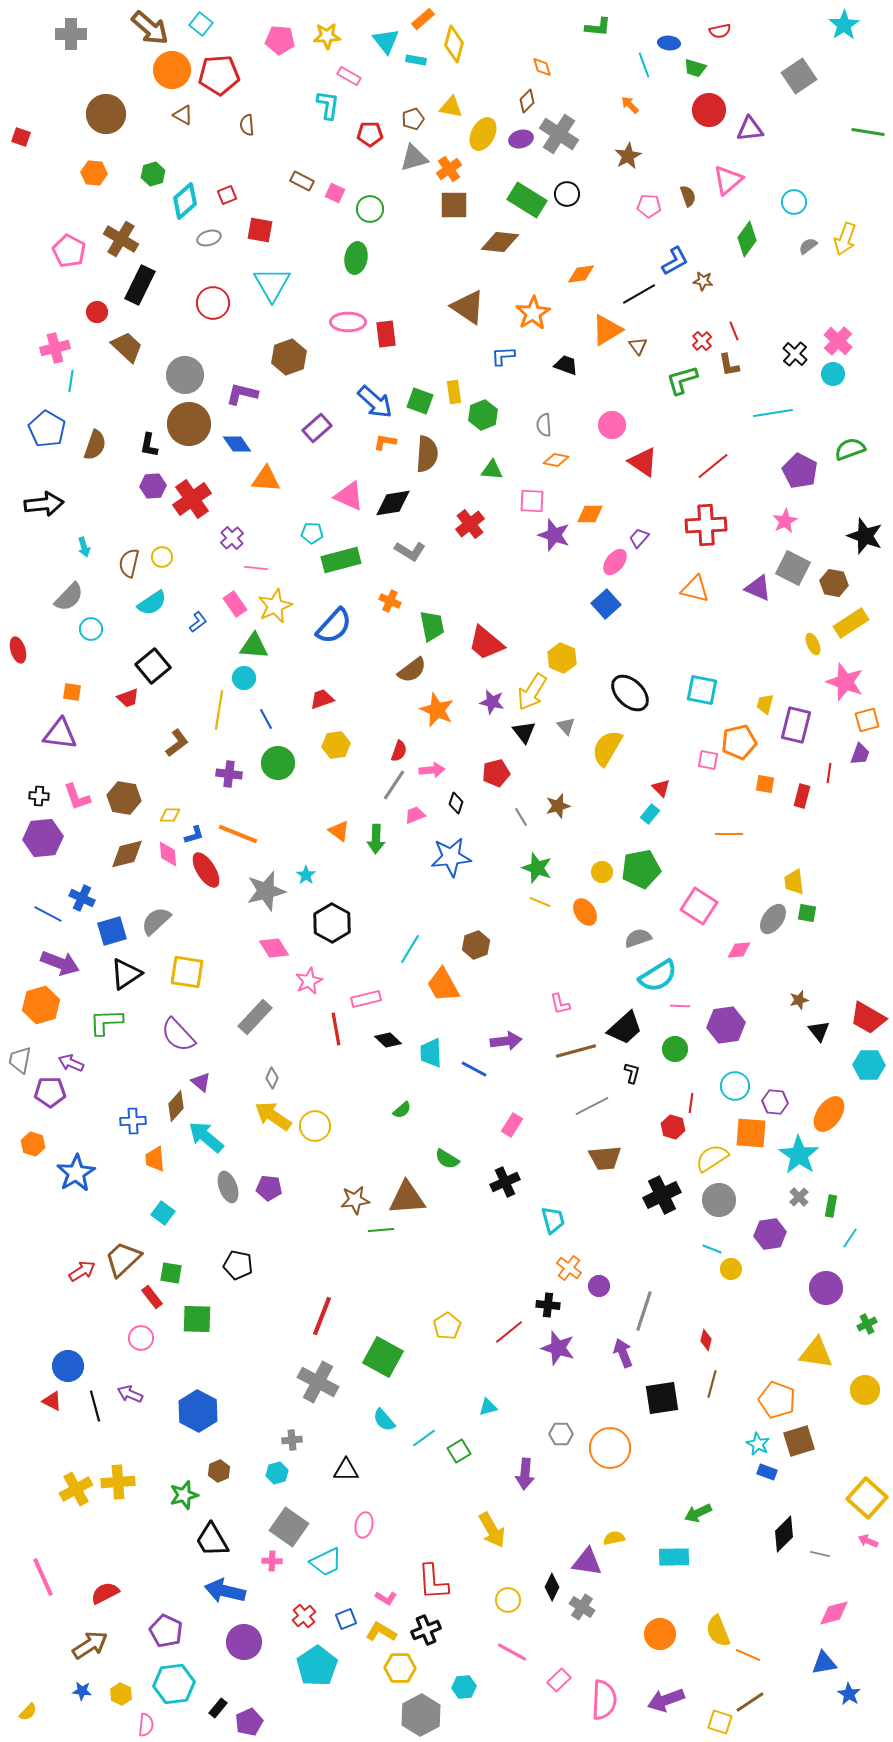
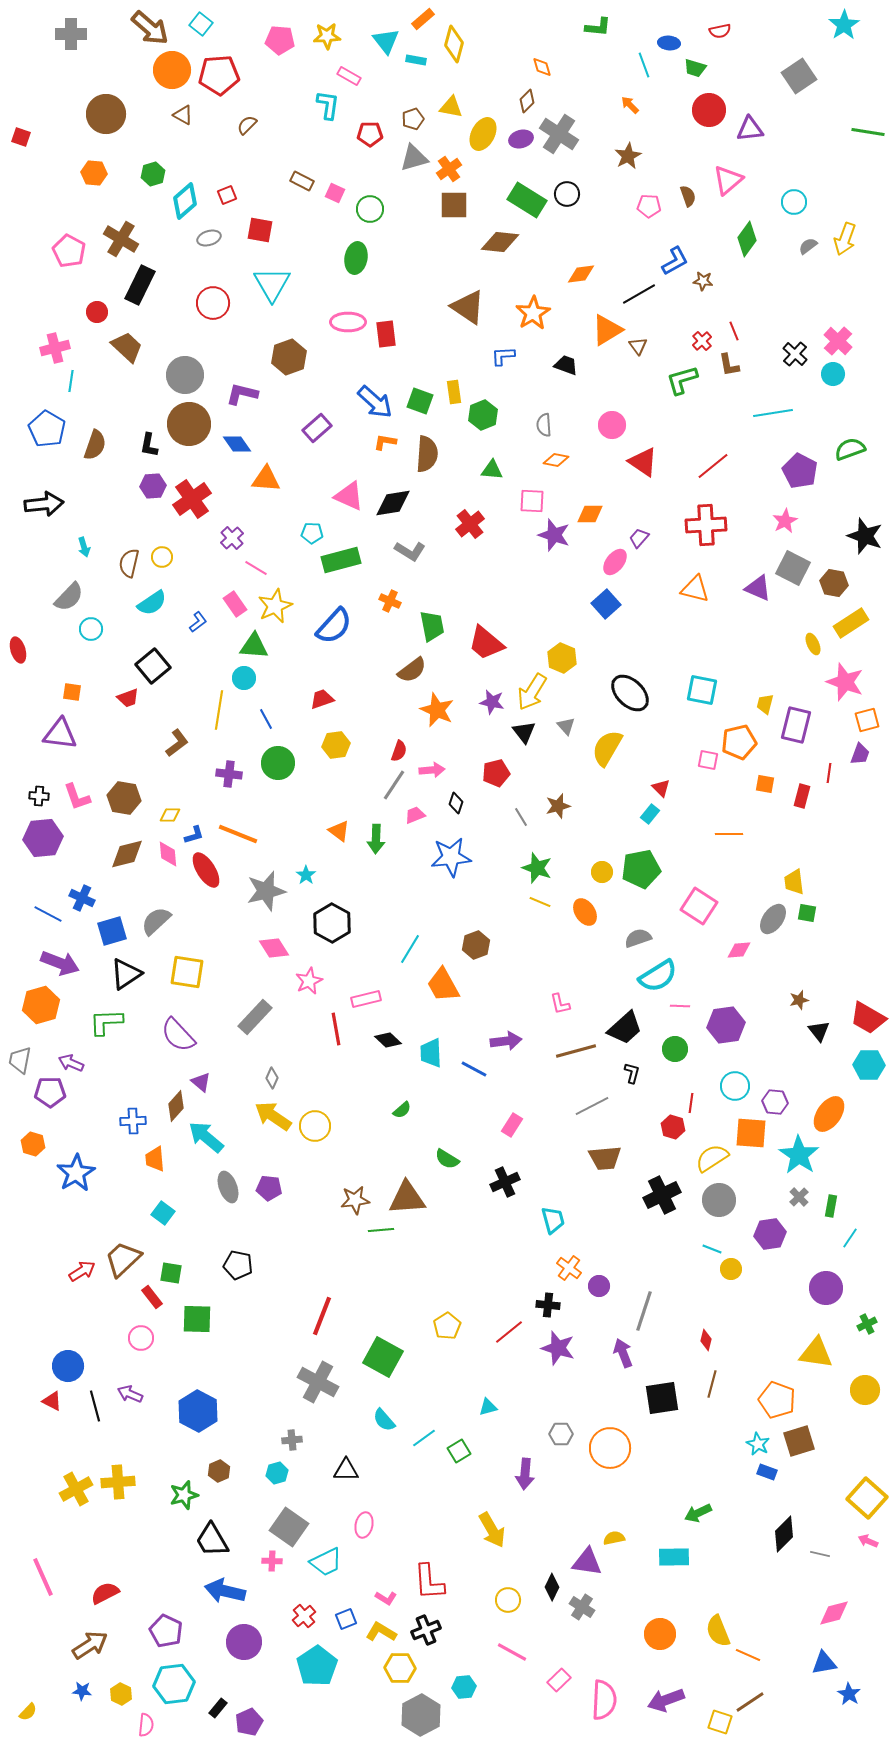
brown semicircle at (247, 125): rotated 50 degrees clockwise
pink line at (256, 568): rotated 25 degrees clockwise
red L-shape at (433, 1582): moved 4 px left
